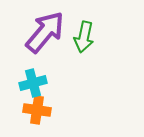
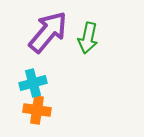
purple arrow: moved 3 px right
green arrow: moved 4 px right, 1 px down
